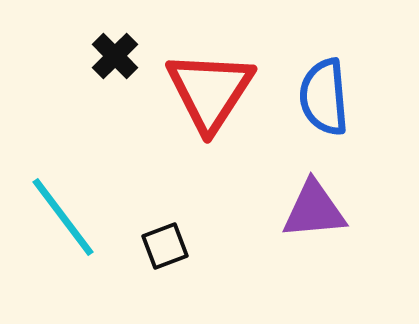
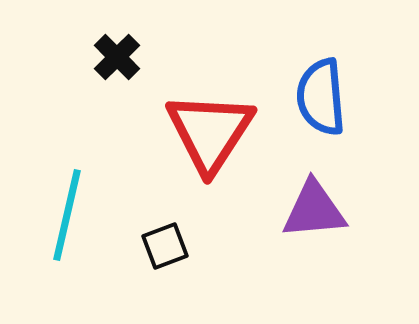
black cross: moved 2 px right, 1 px down
red triangle: moved 41 px down
blue semicircle: moved 3 px left
cyan line: moved 4 px right, 2 px up; rotated 50 degrees clockwise
